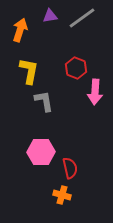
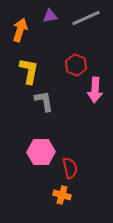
gray line: moved 4 px right; rotated 12 degrees clockwise
red hexagon: moved 3 px up
pink arrow: moved 2 px up
